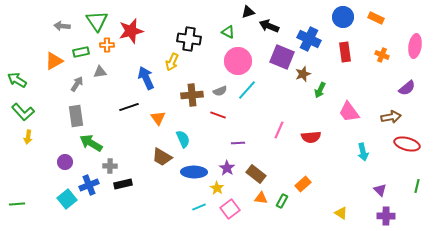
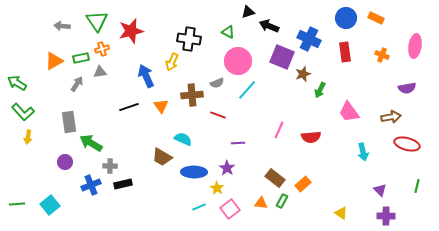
blue circle at (343, 17): moved 3 px right, 1 px down
orange cross at (107, 45): moved 5 px left, 4 px down; rotated 16 degrees counterclockwise
green rectangle at (81, 52): moved 6 px down
blue arrow at (146, 78): moved 2 px up
green arrow at (17, 80): moved 3 px down
purple semicircle at (407, 88): rotated 30 degrees clockwise
gray semicircle at (220, 91): moved 3 px left, 8 px up
gray rectangle at (76, 116): moved 7 px left, 6 px down
orange triangle at (158, 118): moved 3 px right, 12 px up
cyan semicircle at (183, 139): rotated 42 degrees counterclockwise
brown rectangle at (256, 174): moved 19 px right, 4 px down
blue cross at (89, 185): moved 2 px right
orange triangle at (261, 198): moved 5 px down
cyan square at (67, 199): moved 17 px left, 6 px down
